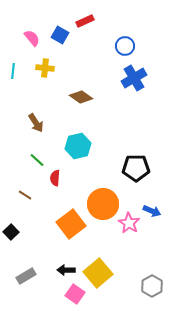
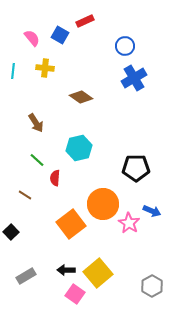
cyan hexagon: moved 1 px right, 2 px down
